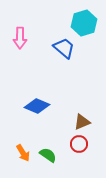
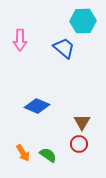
cyan hexagon: moved 1 px left, 2 px up; rotated 15 degrees clockwise
pink arrow: moved 2 px down
brown triangle: rotated 36 degrees counterclockwise
